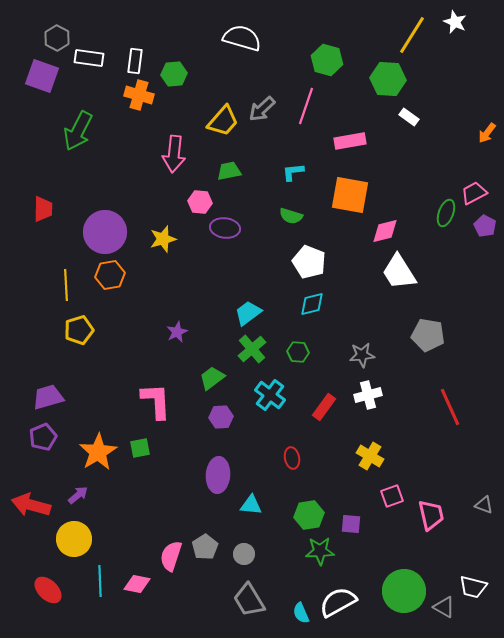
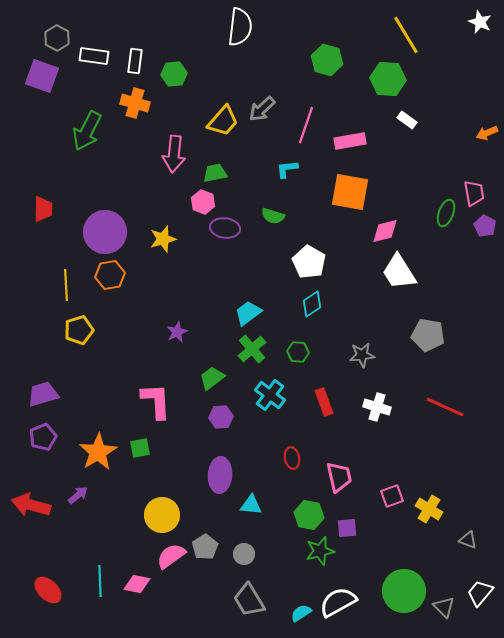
white star at (455, 22): moved 25 px right
yellow line at (412, 35): moved 6 px left; rotated 63 degrees counterclockwise
white semicircle at (242, 38): moved 2 px left, 11 px up; rotated 81 degrees clockwise
white rectangle at (89, 58): moved 5 px right, 2 px up
orange cross at (139, 95): moved 4 px left, 8 px down
pink line at (306, 106): moved 19 px down
white rectangle at (409, 117): moved 2 px left, 3 px down
green arrow at (78, 131): moved 9 px right
orange arrow at (487, 133): rotated 30 degrees clockwise
green trapezoid at (229, 171): moved 14 px left, 2 px down
cyan L-shape at (293, 172): moved 6 px left, 3 px up
pink trapezoid at (474, 193): rotated 108 degrees clockwise
orange square at (350, 195): moved 3 px up
pink hexagon at (200, 202): moved 3 px right; rotated 15 degrees clockwise
green semicircle at (291, 216): moved 18 px left
white pentagon at (309, 262): rotated 8 degrees clockwise
cyan diamond at (312, 304): rotated 20 degrees counterclockwise
white cross at (368, 395): moved 9 px right, 12 px down; rotated 32 degrees clockwise
purple trapezoid at (48, 397): moved 5 px left, 3 px up
red rectangle at (324, 407): moved 5 px up; rotated 56 degrees counterclockwise
red line at (450, 407): moved 5 px left; rotated 42 degrees counterclockwise
yellow cross at (370, 456): moved 59 px right, 53 px down
purple ellipse at (218, 475): moved 2 px right
gray triangle at (484, 505): moved 16 px left, 35 px down
green hexagon at (309, 515): rotated 20 degrees clockwise
pink trapezoid at (431, 515): moved 92 px left, 38 px up
purple square at (351, 524): moved 4 px left, 4 px down; rotated 10 degrees counterclockwise
yellow circle at (74, 539): moved 88 px right, 24 px up
green star at (320, 551): rotated 12 degrees counterclockwise
pink semicircle at (171, 556): rotated 36 degrees clockwise
white trapezoid at (473, 587): moved 7 px right, 6 px down; rotated 116 degrees clockwise
gray triangle at (444, 607): rotated 15 degrees clockwise
cyan semicircle at (301, 613): rotated 80 degrees clockwise
